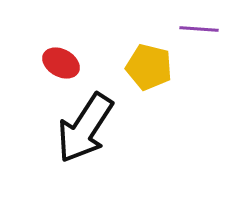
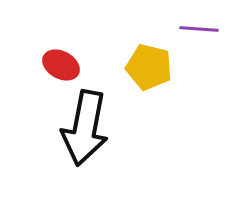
red ellipse: moved 2 px down
black arrow: rotated 22 degrees counterclockwise
